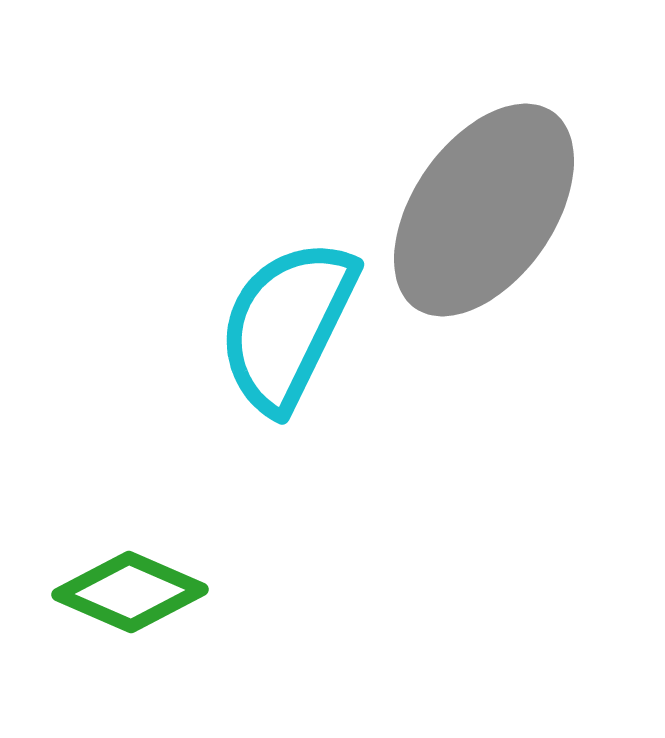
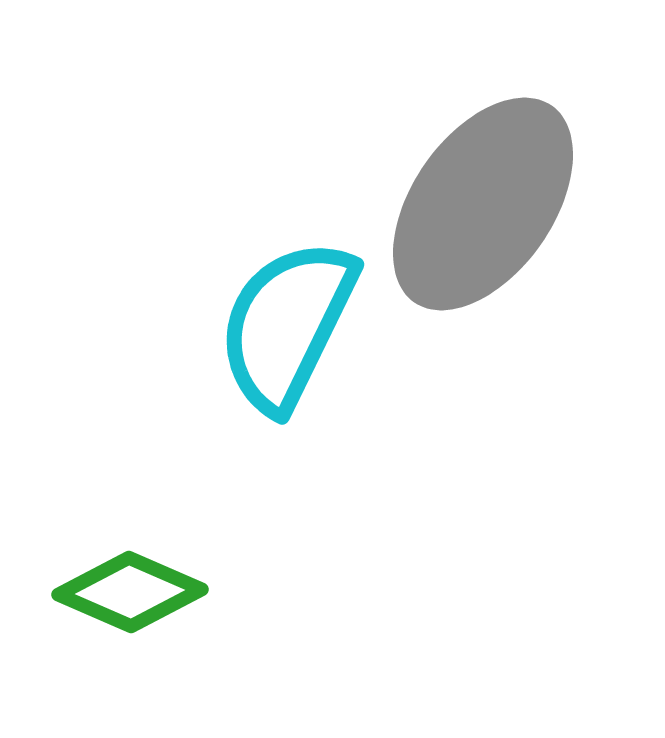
gray ellipse: moved 1 px left, 6 px up
